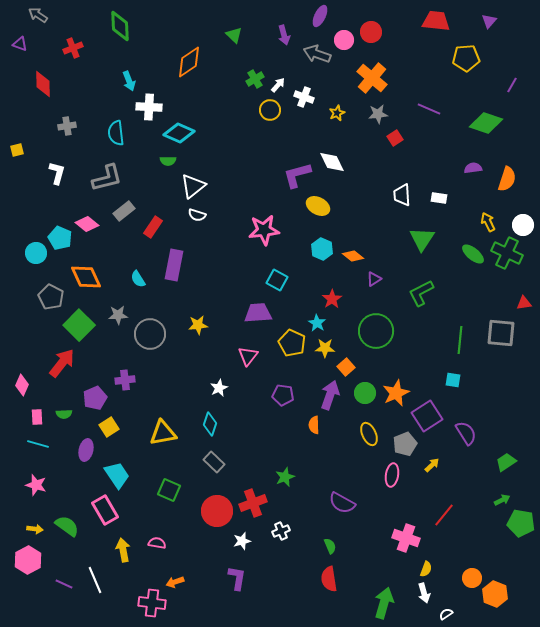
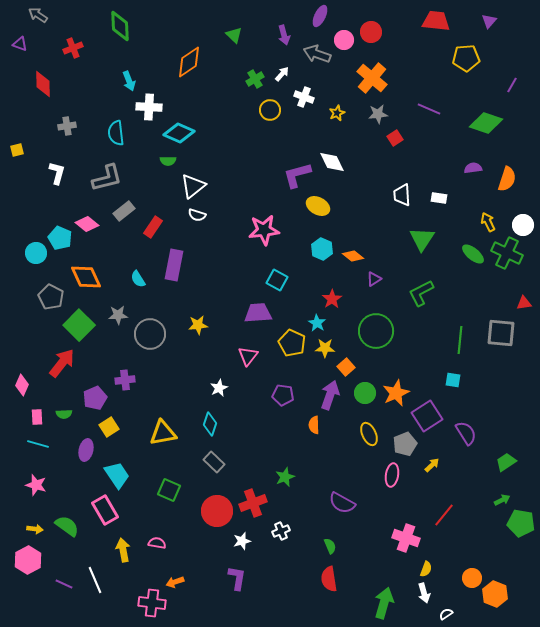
white arrow at (278, 85): moved 4 px right, 11 px up
